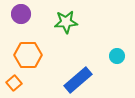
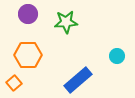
purple circle: moved 7 px right
